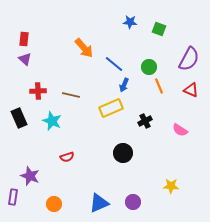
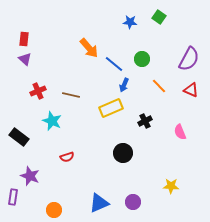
green square: moved 12 px up; rotated 16 degrees clockwise
orange arrow: moved 5 px right
green circle: moved 7 px left, 8 px up
orange line: rotated 21 degrees counterclockwise
red cross: rotated 21 degrees counterclockwise
black rectangle: moved 19 px down; rotated 30 degrees counterclockwise
pink semicircle: moved 2 px down; rotated 35 degrees clockwise
orange circle: moved 6 px down
